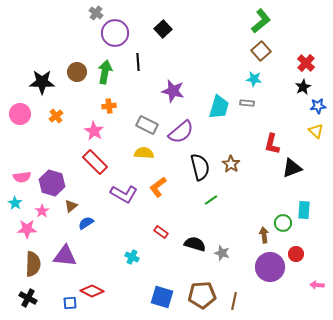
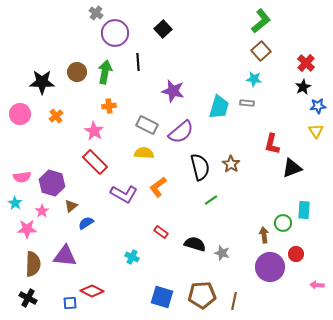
yellow triangle at (316, 131): rotated 14 degrees clockwise
